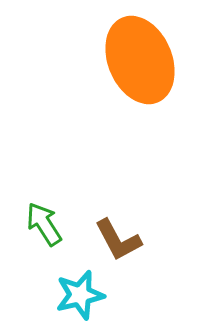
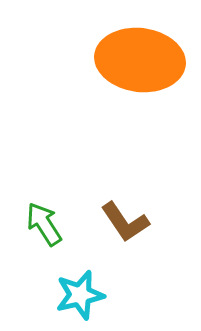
orange ellipse: rotated 60 degrees counterclockwise
brown L-shape: moved 7 px right, 18 px up; rotated 6 degrees counterclockwise
